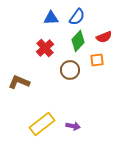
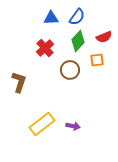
brown L-shape: rotated 85 degrees clockwise
